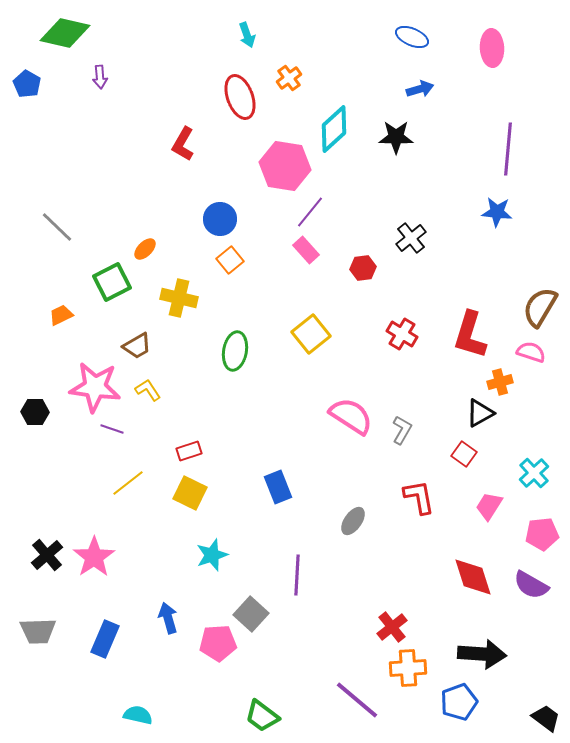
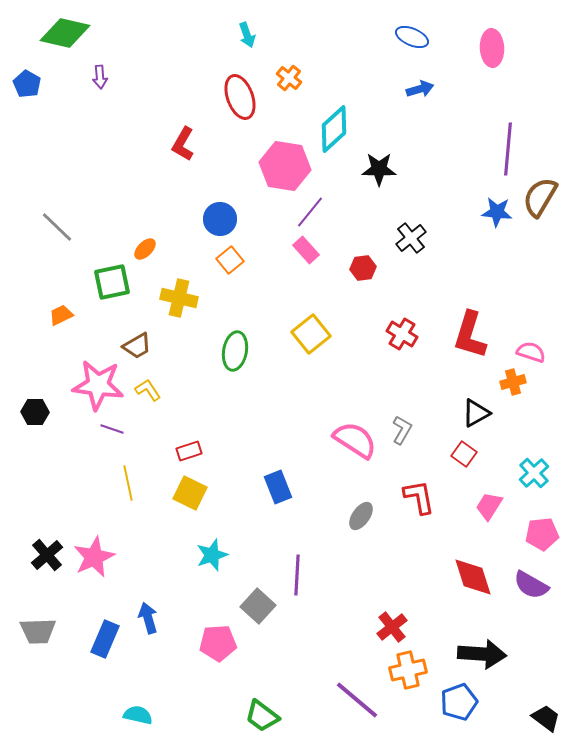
orange cross at (289, 78): rotated 15 degrees counterclockwise
black star at (396, 137): moved 17 px left, 32 px down
green square at (112, 282): rotated 15 degrees clockwise
brown semicircle at (540, 307): moved 110 px up
orange cross at (500, 382): moved 13 px right
pink star at (95, 387): moved 3 px right, 2 px up
black triangle at (480, 413): moved 4 px left
pink semicircle at (351, 416): moved 4 px right, 24 px down
yellow line at (128, 483): rotated 64 degrees counterclockwise
gray ellipse at (353, 521): moved 8 px right, 5 px up
pink star at (94, 557): rotated 9 degrees clockwise
gray square at (251, 614): moved 7 px right, 8 px up
blue arrow at (168, 618): moved 20 px left
orange cross at (408, 668): moved 2 px down; rotated 9 degrees counterclockwise
